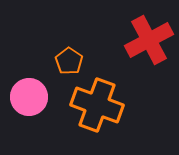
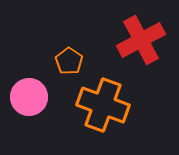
red cross: moved 8 px left
orange cross: moved 6 px right
